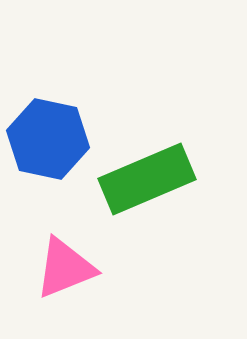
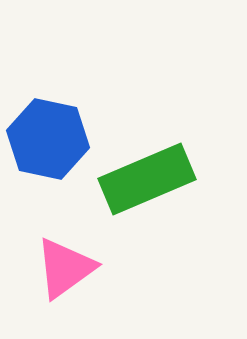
pink triangle: rotated 14 degrees counterclockwise
